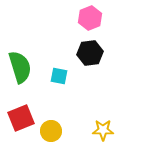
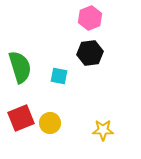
yellow circle: moved 1 px left, 8 px up
